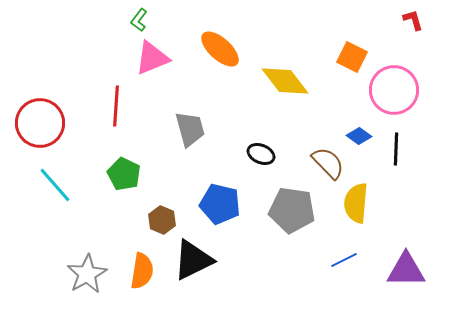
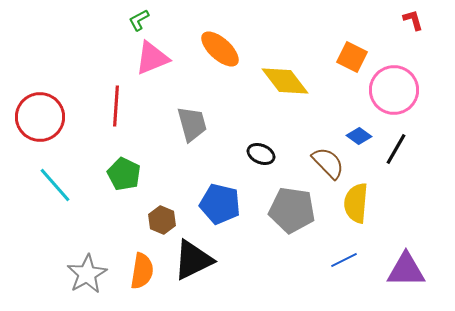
green L-shape: rotated 25 degrees clockwise
red circle: moved 6 px up
gray trapezoid: moved 2 px right, 5 px up
black line: rotated 28 degrees clockwise
